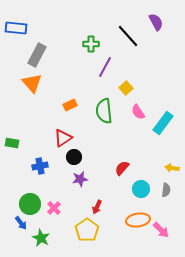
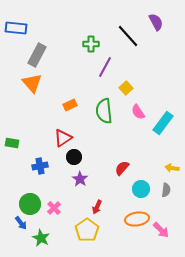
purple star: rotated 28 degrees counterclockwise
orange ellipse: moved 1 px left, 1 px up
